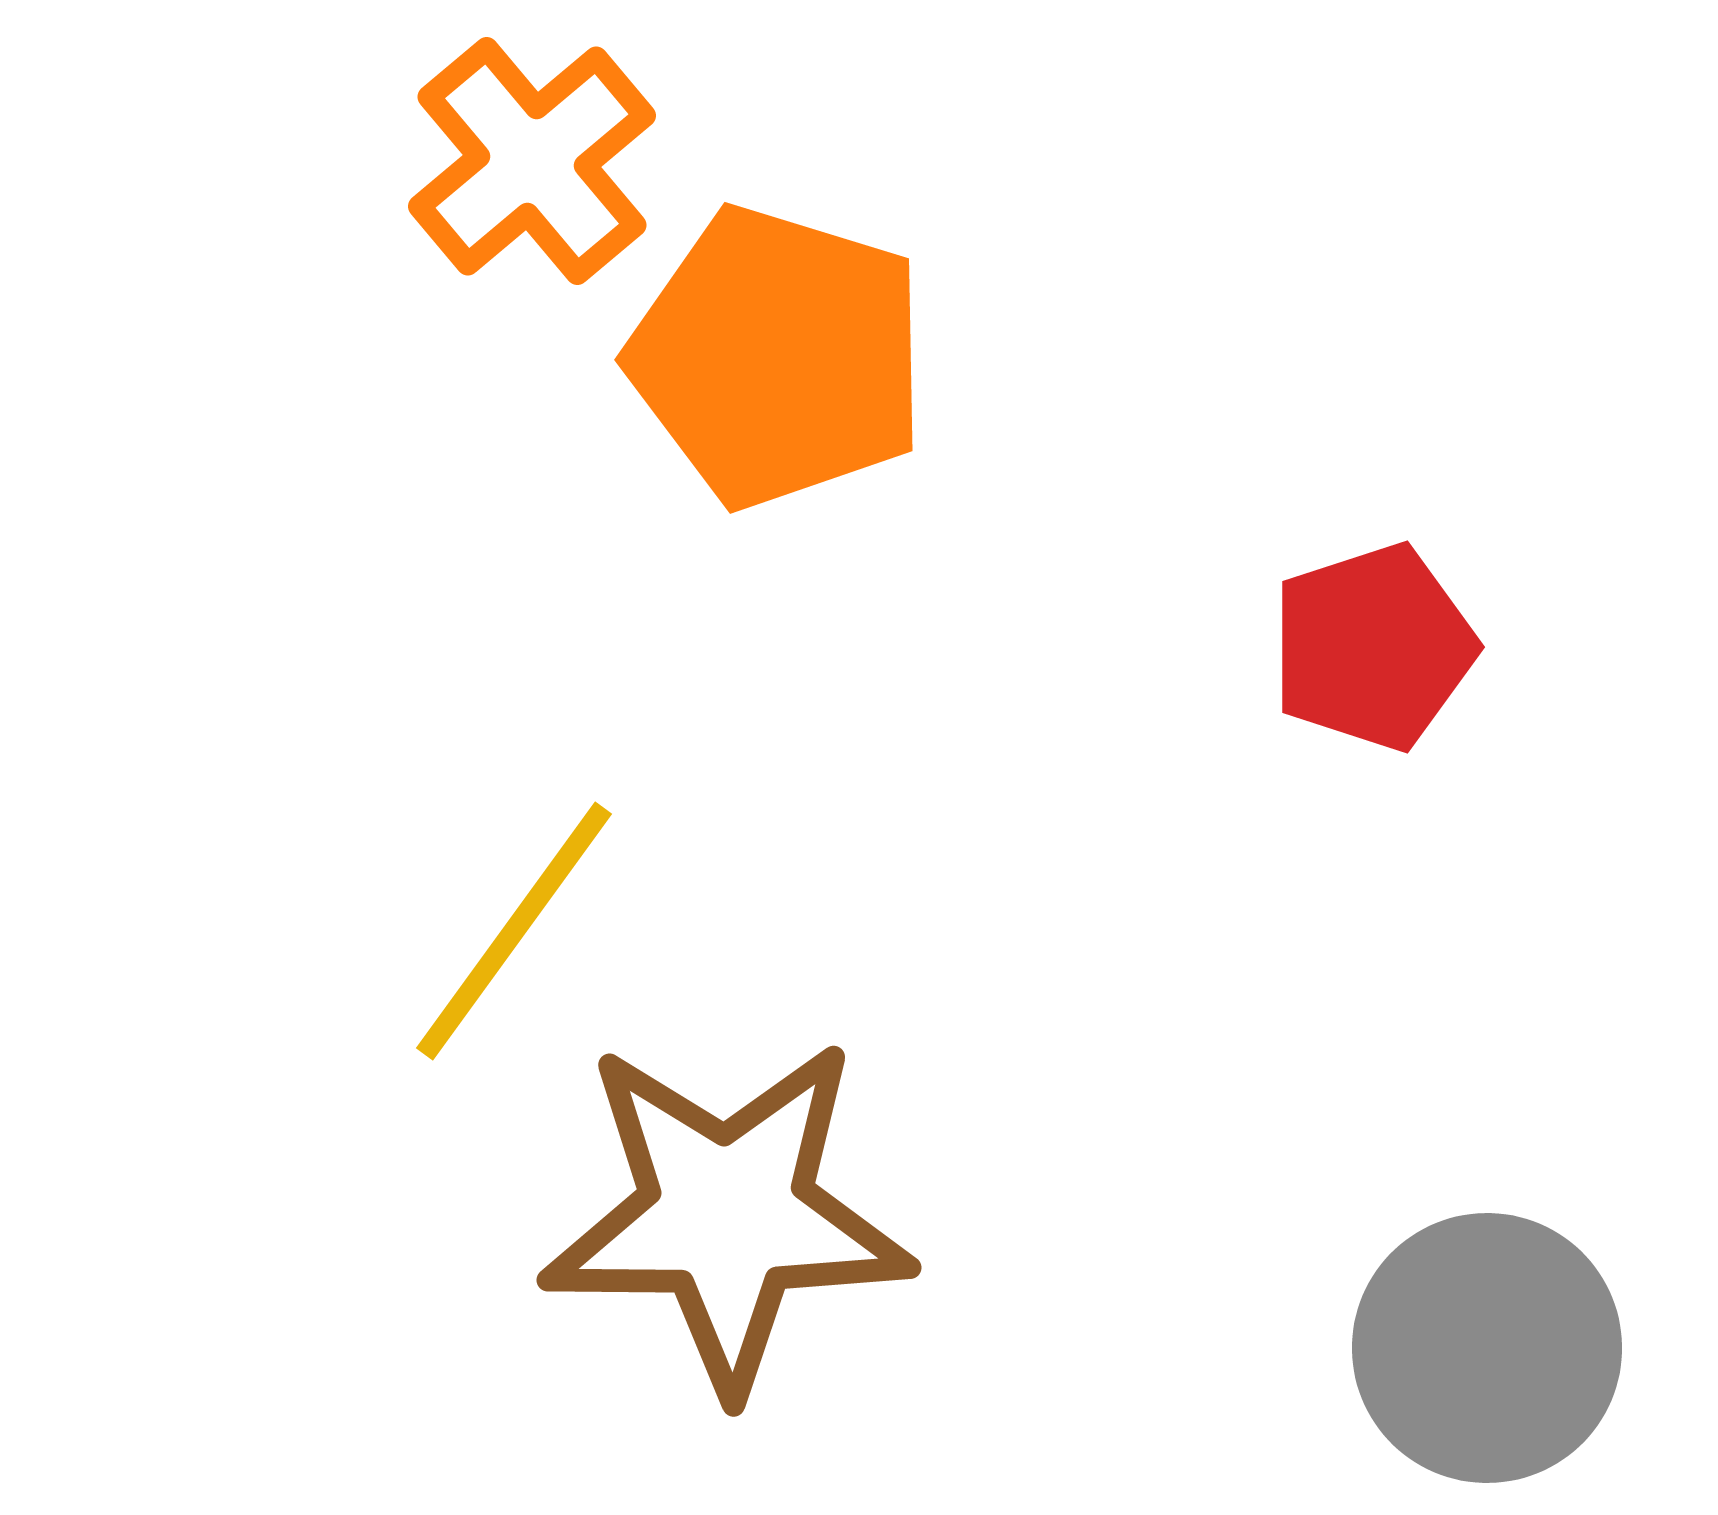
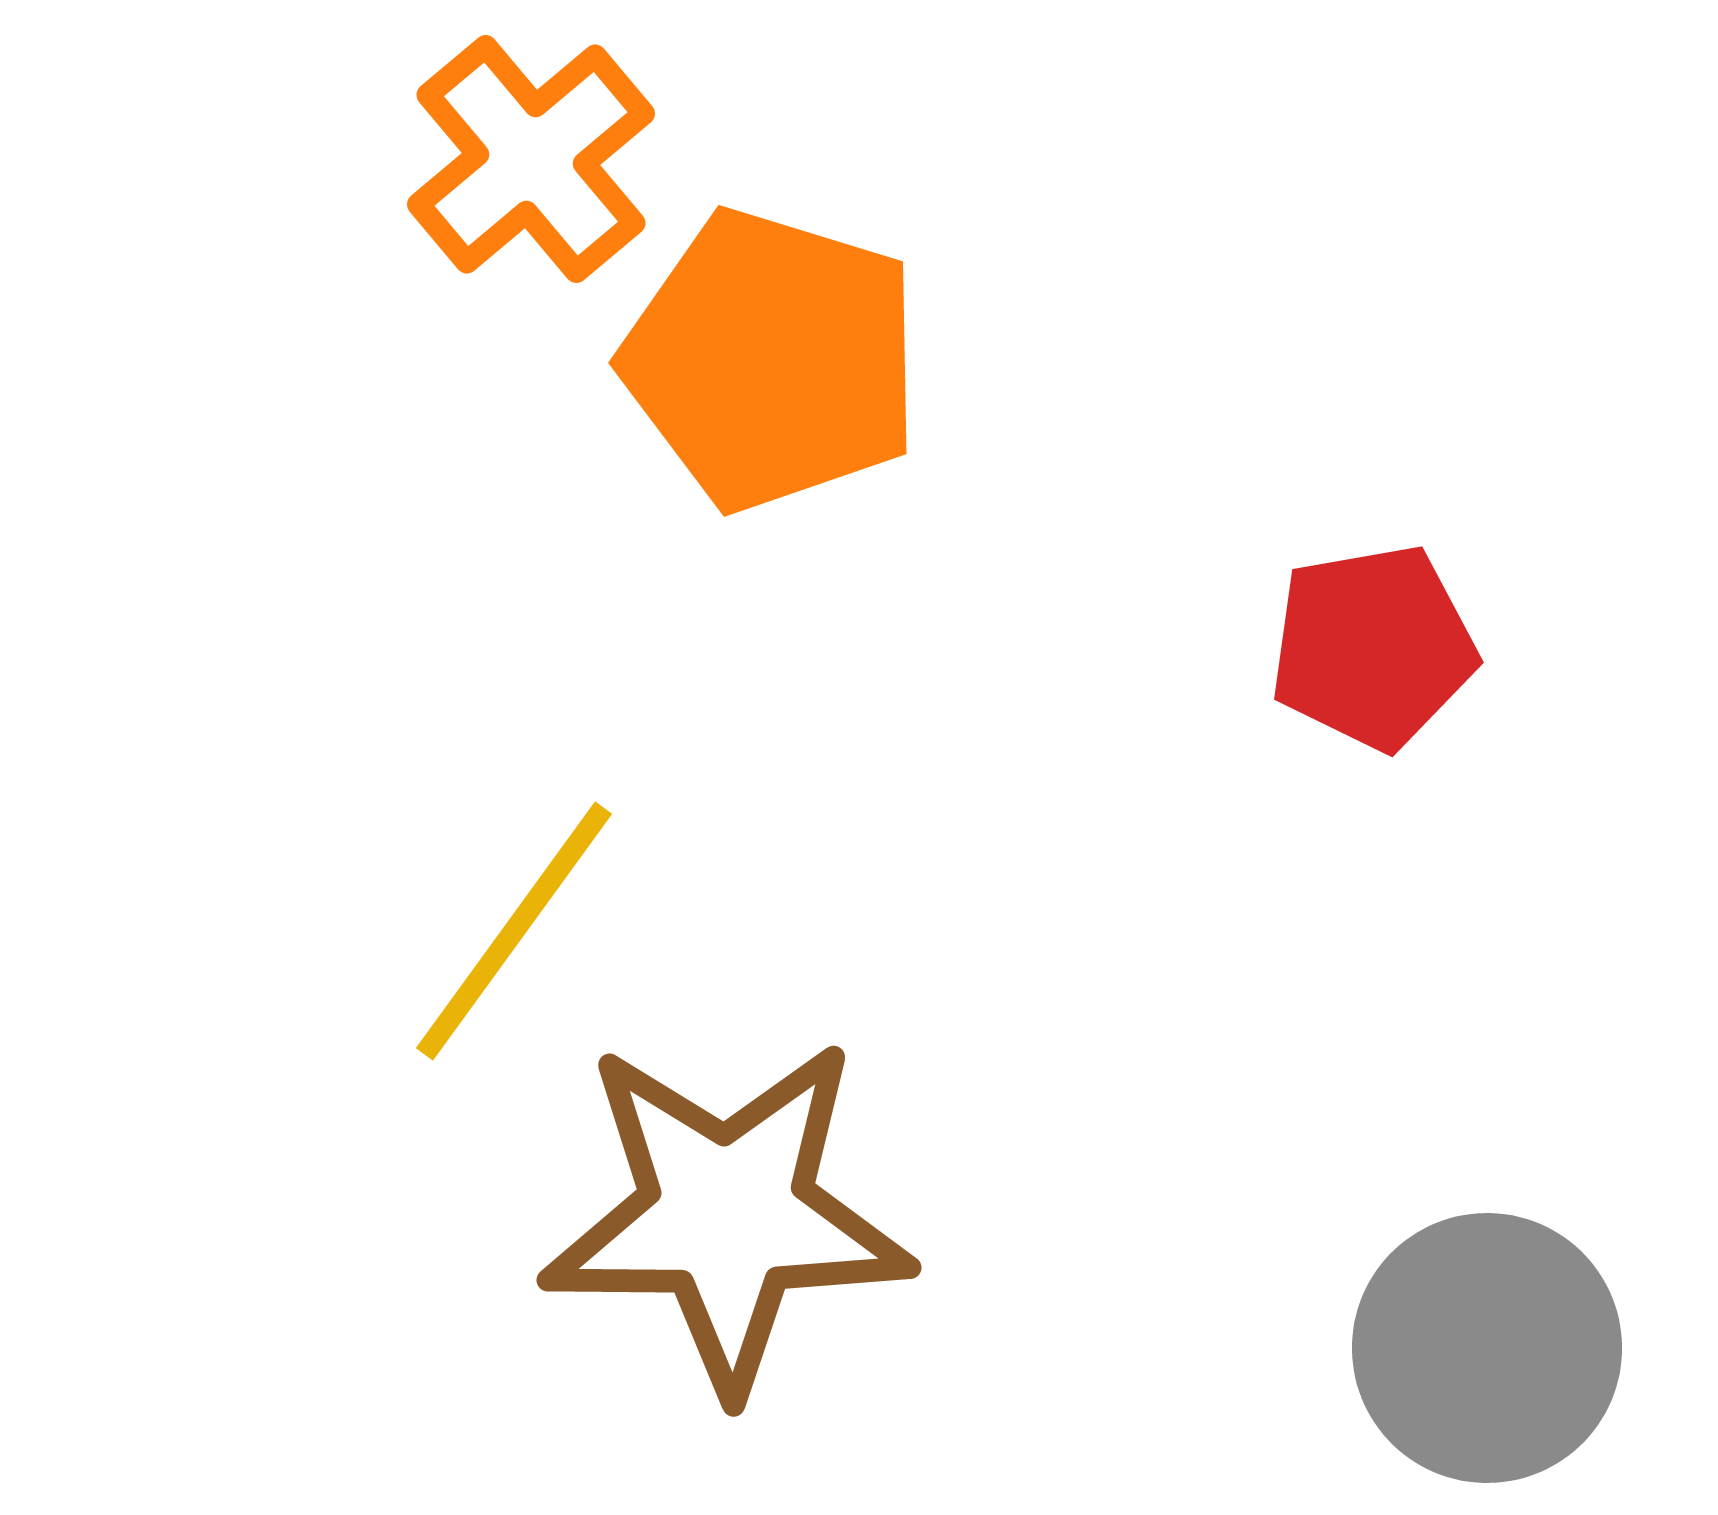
orange cross: moved 1 px left, 2 px up
orange pentagon: moved 6 px left, 3 px down
red pentagon: rotated 8 degrees clockwise
